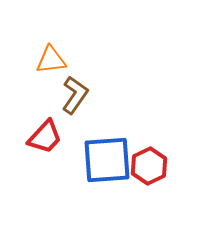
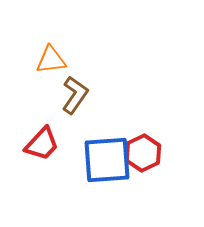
red trapezoid: moved 3 px left, 7 px down
red hexagon: moved 6 px left, 13 px up
